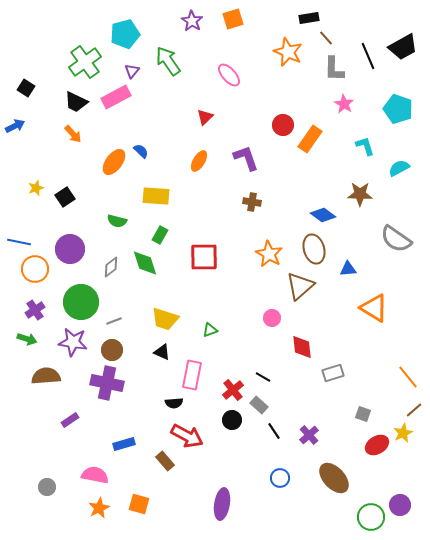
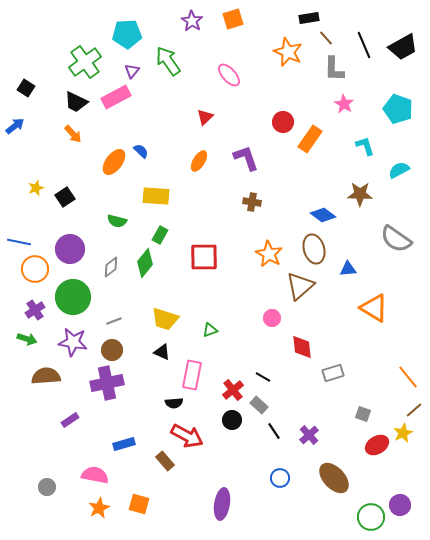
cyan pentagon at (125, 34): moved 2 px right; rotated 12 degrees clockwise
black line at (368, 56): moved 4 px left, 11 px up
red circle at (283, 125): moved 3 px up
blue arrow at (15, 126): rotated 12 degrees counterclockwise
cyan semicircle at (399, 168): moved 2 px down
green diamond at (145, 263): rotated 56 degrees clockwise
green circle at (81, 302): moved 8 px left, 5 px up
purple cross at (107, 383): rotated 24 degrees counterclockwise
